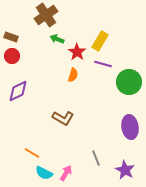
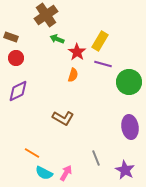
red circle: moved 4 px right, 2 px down
